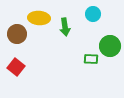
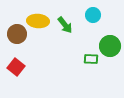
cyan circle: moved 1 px down
yellow ellipse: moved 1 px left, 3 px down
green arrow: moved 2 px up; rotated 30 degrees counterclockwise
